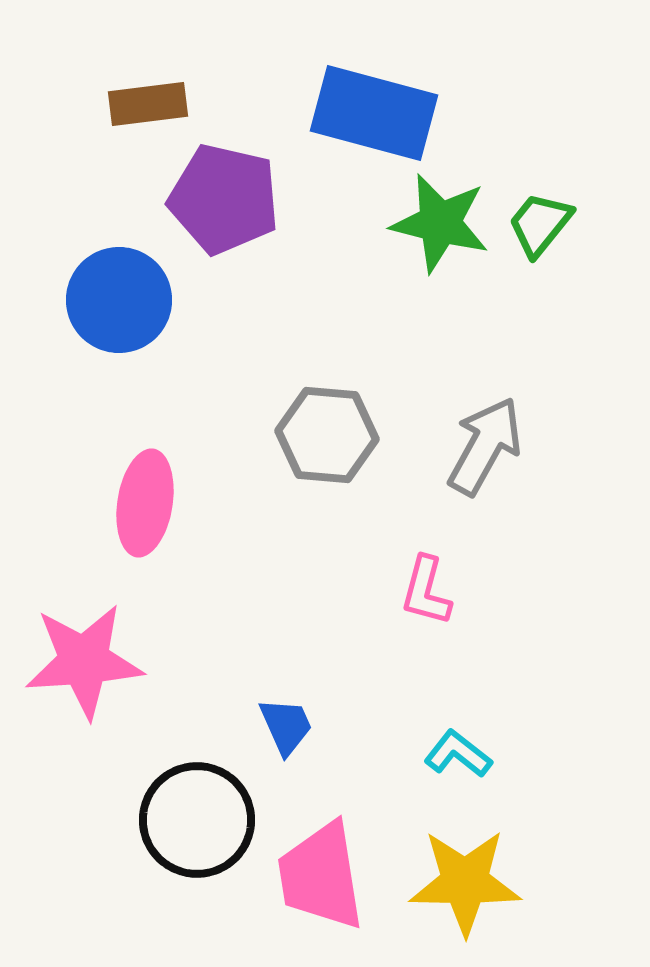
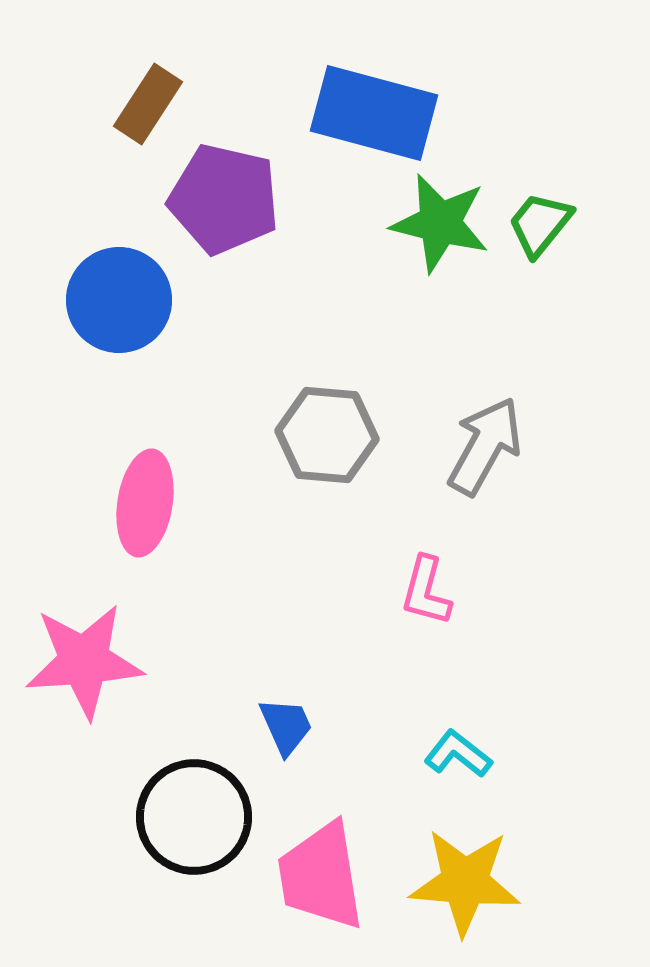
brown rectangle: rotated 50 degrees counterclockwise
black circle: moved 3 px left, 3 px up
yellow star: rotated 4 degrees clockwise
